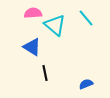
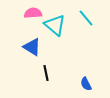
black line: moved 1 px right
blue semicircle: rotated 96 degrees counterclockwise
